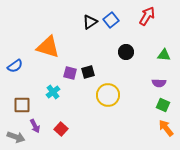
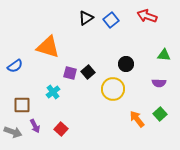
red arrow: rotated 102 degrees counterclockwise
black triangle: moved 4 px left, 4 px up
black circle: moved 12 px down
black square: rotated 24 degrees counterclockwise
yellow circle: moved 5 px right, 6 px up
green square: moved 3 px left, 9 px down; rotated 24 degrees clockwise
orange arrow: moved 29 px left, 9 px up
gray arrow: moved 3 px left, 5 px up
